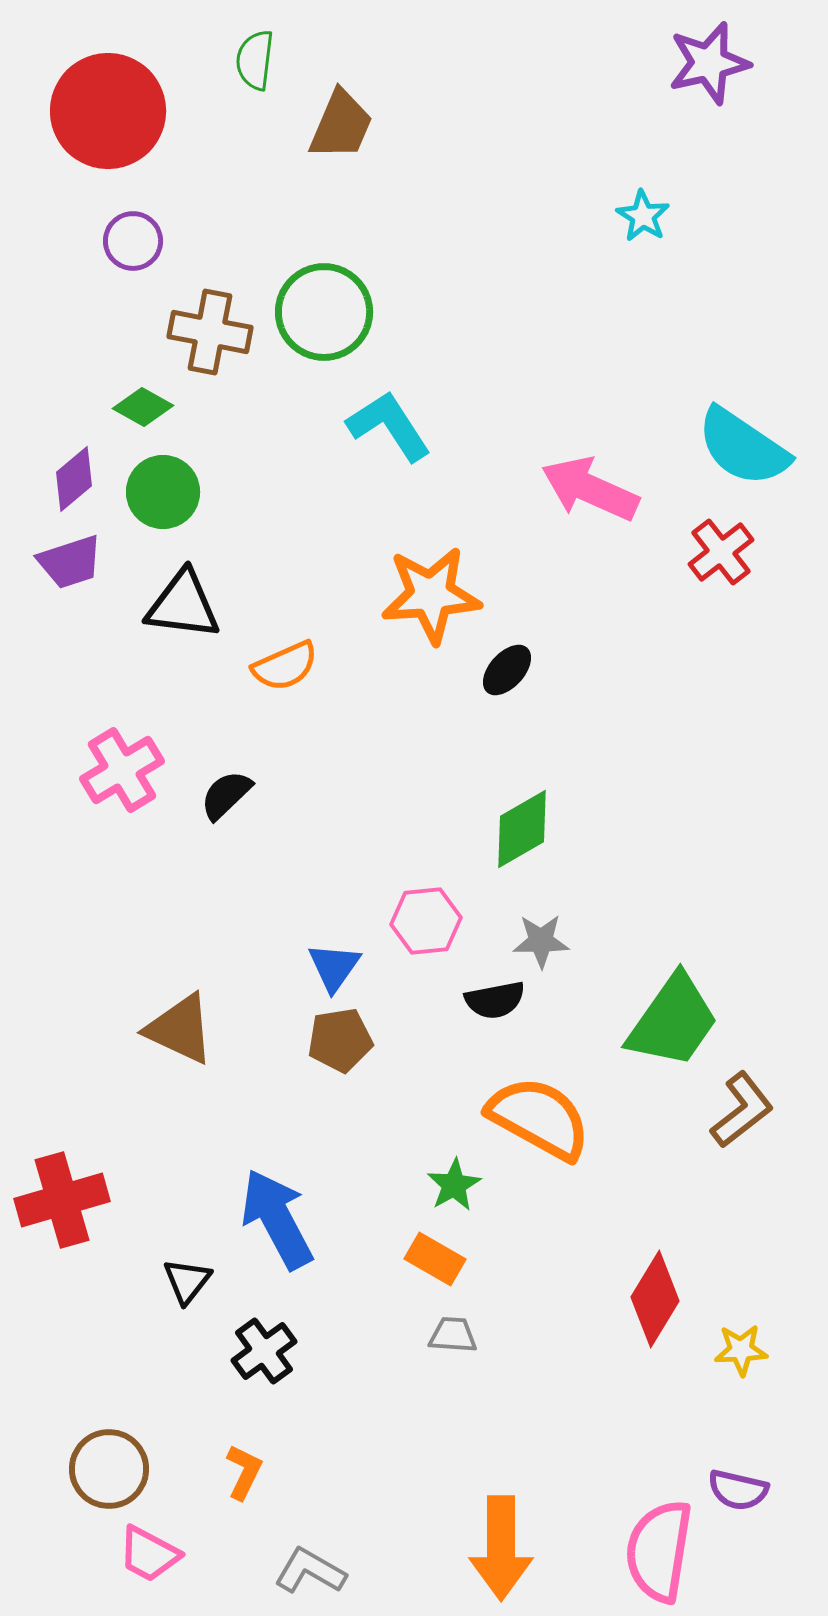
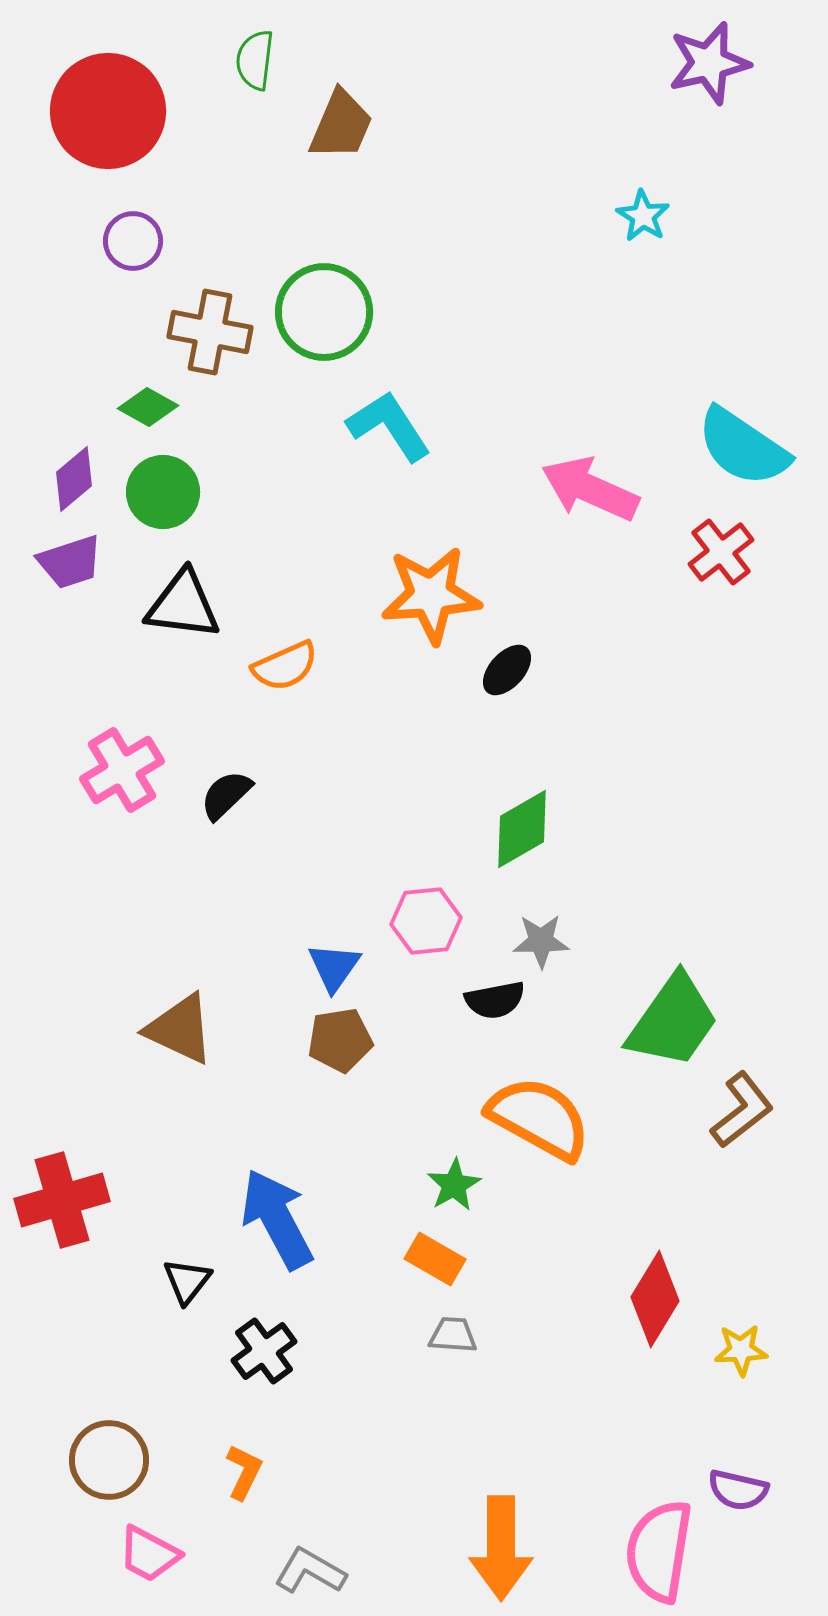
green diamond at (143, 407): moved 5 px right
brown circle at (109, 1469): moved 9 px up
